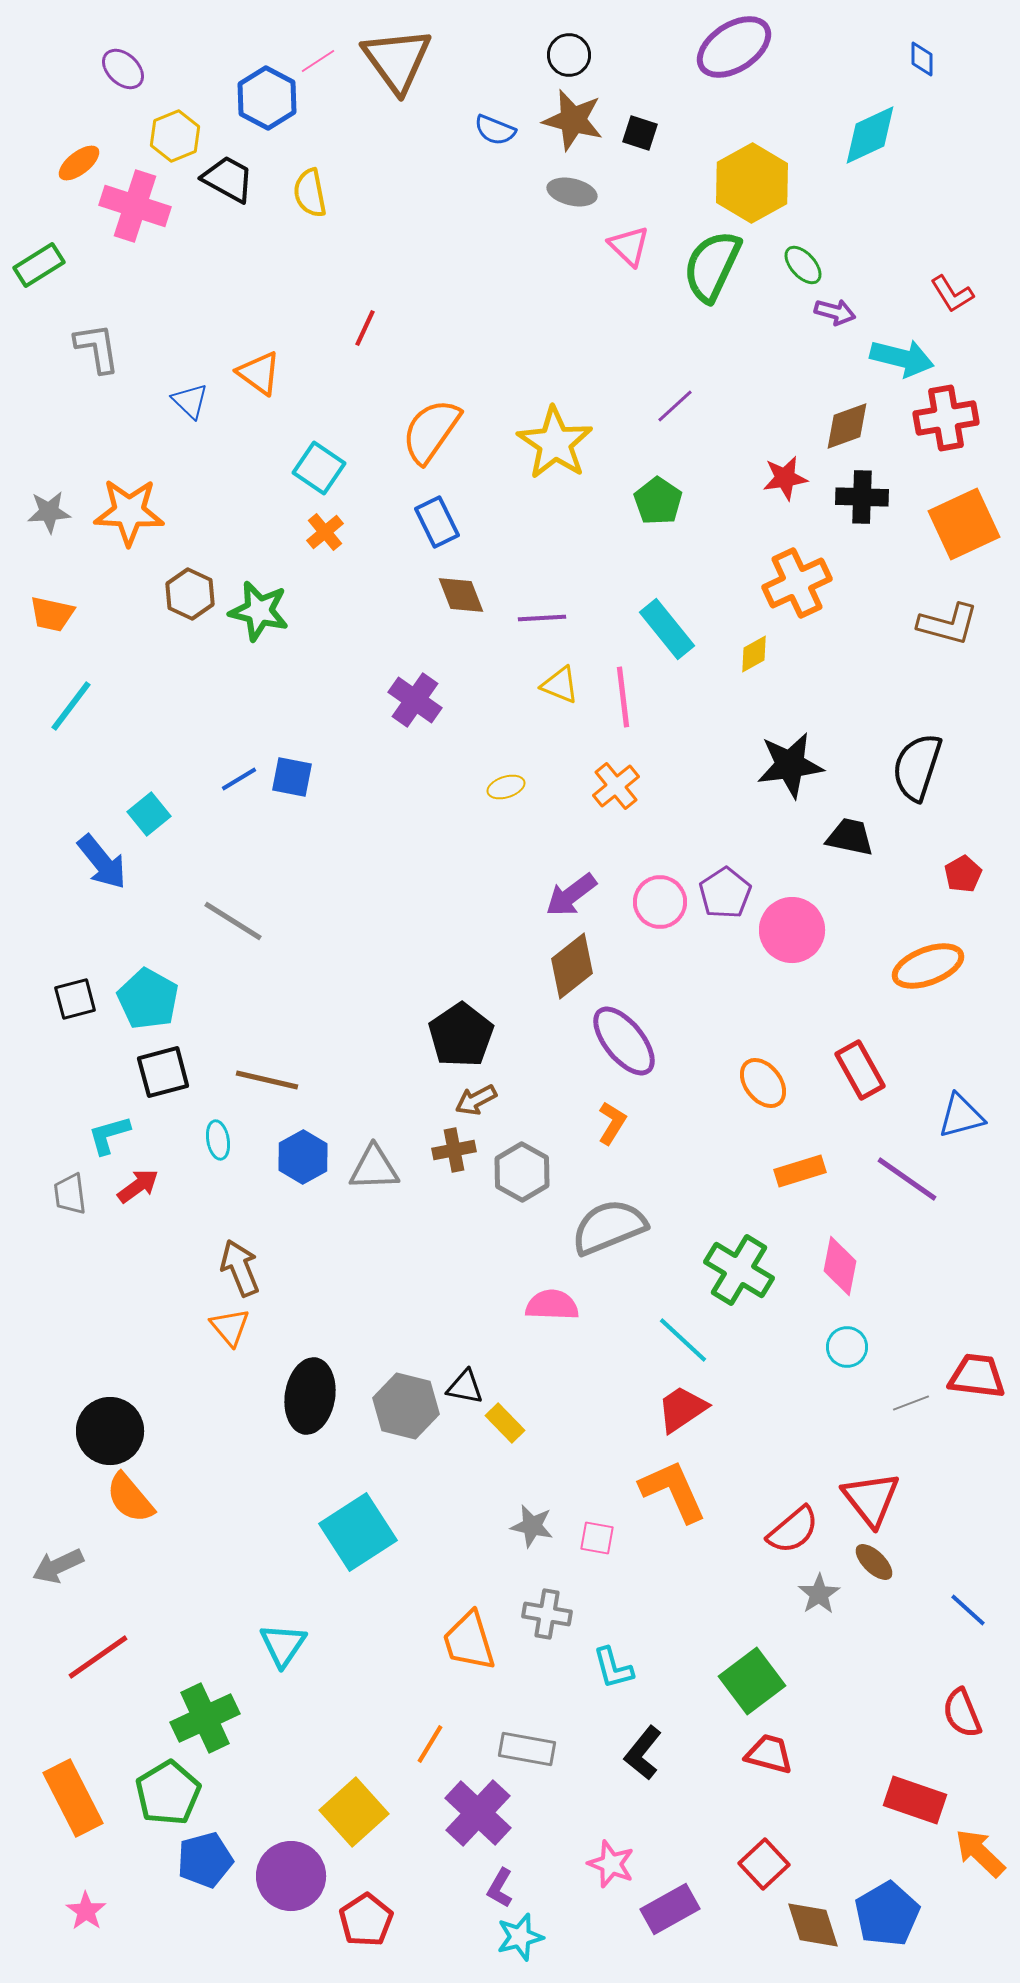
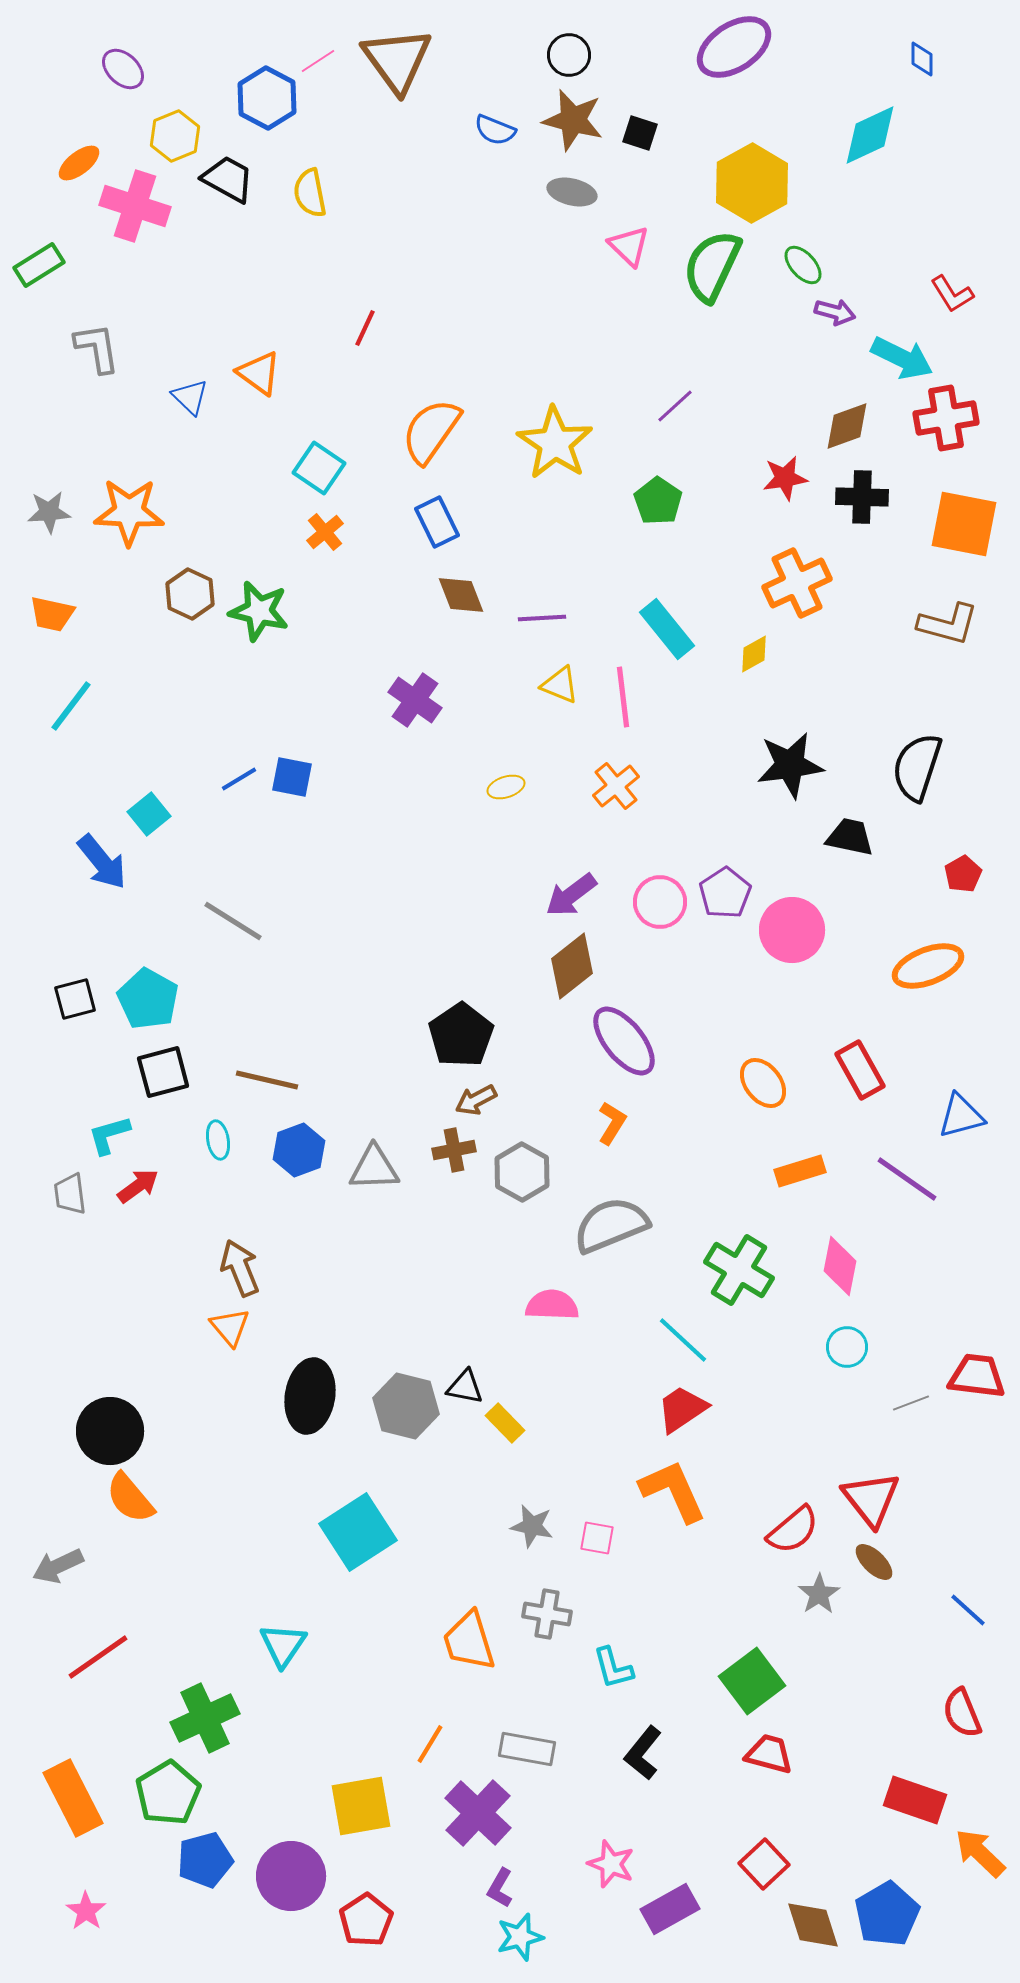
cyan arrow at (902, 358): rotated 12 degrees clockwise
blue triangle at (190, 401): moved 4 px up
orange square at (964, 524): rotated 36 degrees clockwise
blue hexagon at (303, 1157): moved 4 px left, 7 px up; rotated 9 degrees clockwise
gray semicircle at (609, 1227): moved 2 px right, 2 px up
yellow square at (354, 1812): moved 7 px right, 6 px up; rotated 32 degrees clockwise
